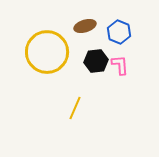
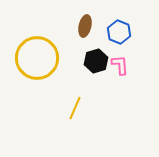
brown ellipse: rotated 60 degrees counterclockwise
yellow circle: moved 10 px left, 6 px down
black hexagon: rotated 10 degrees counterclockwise
